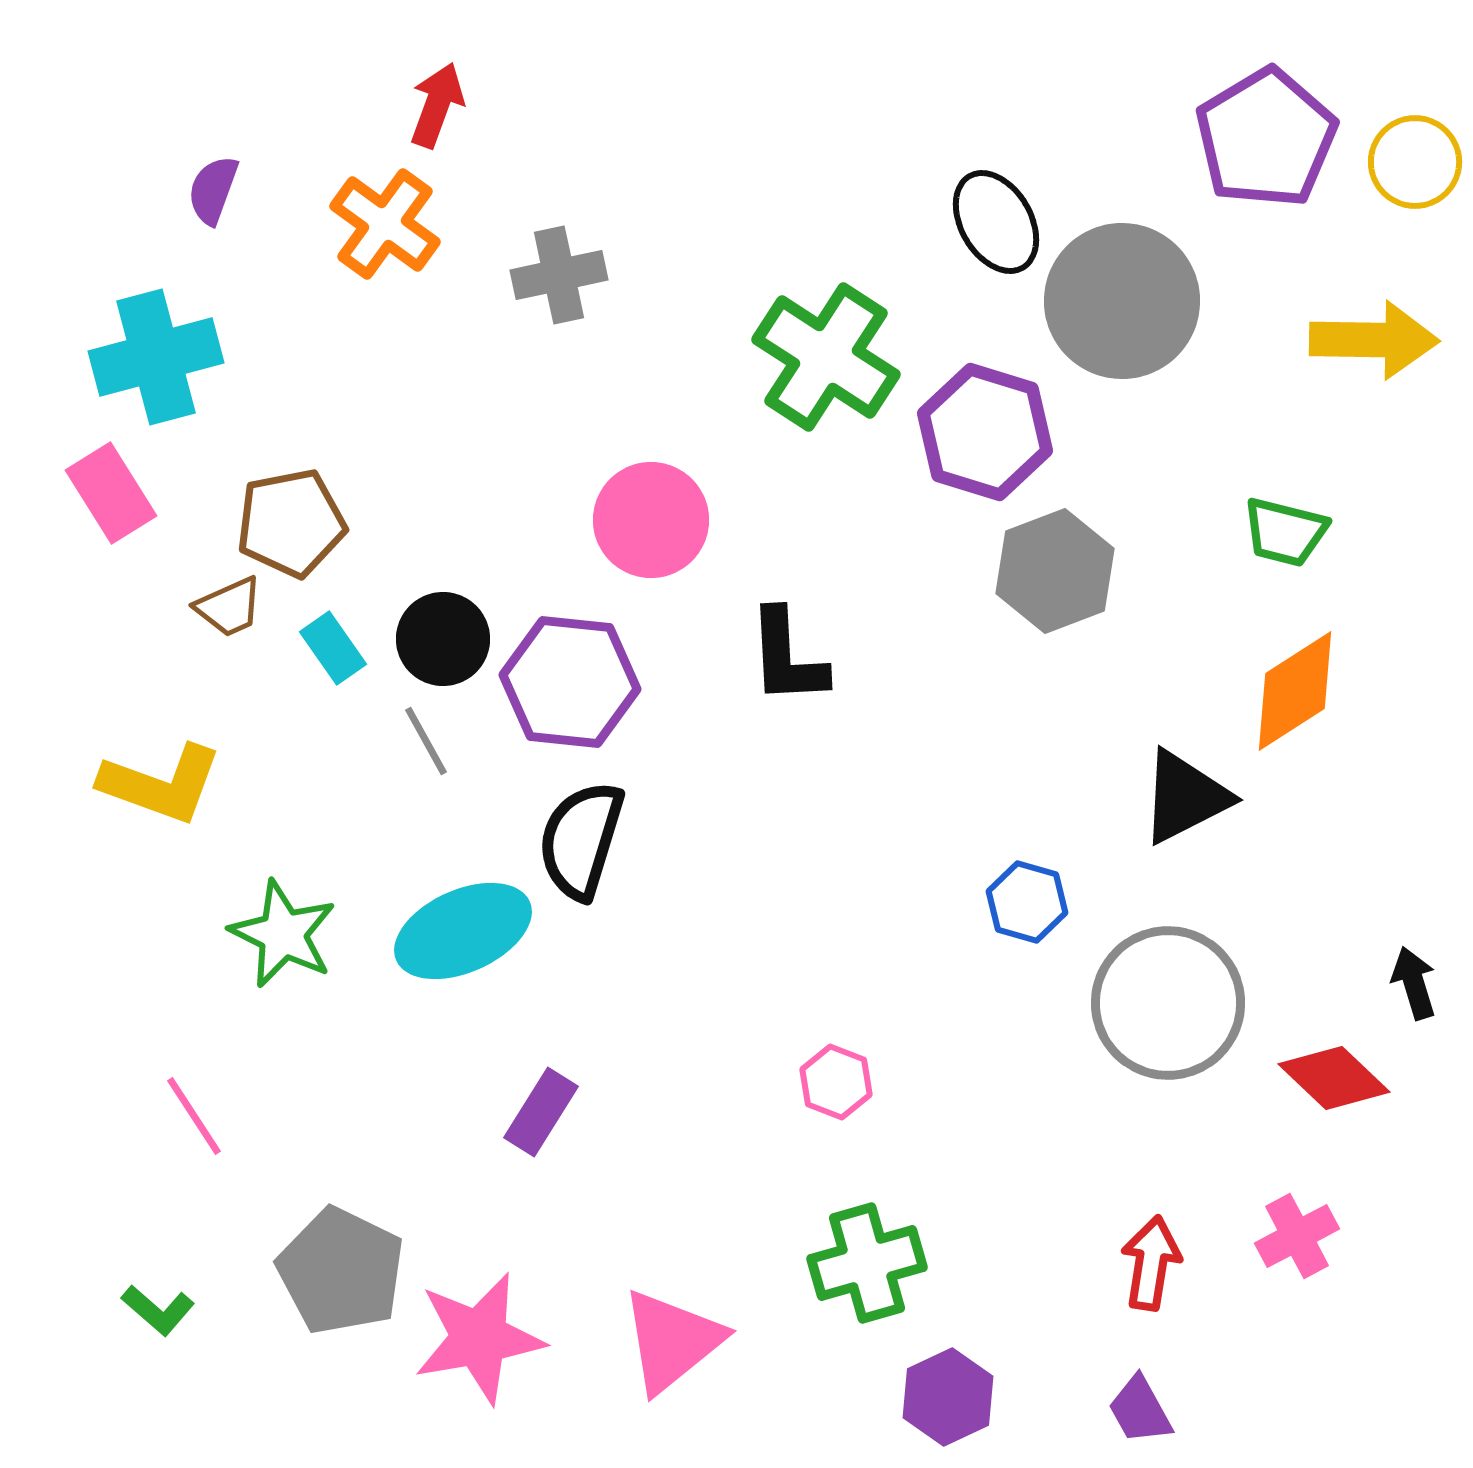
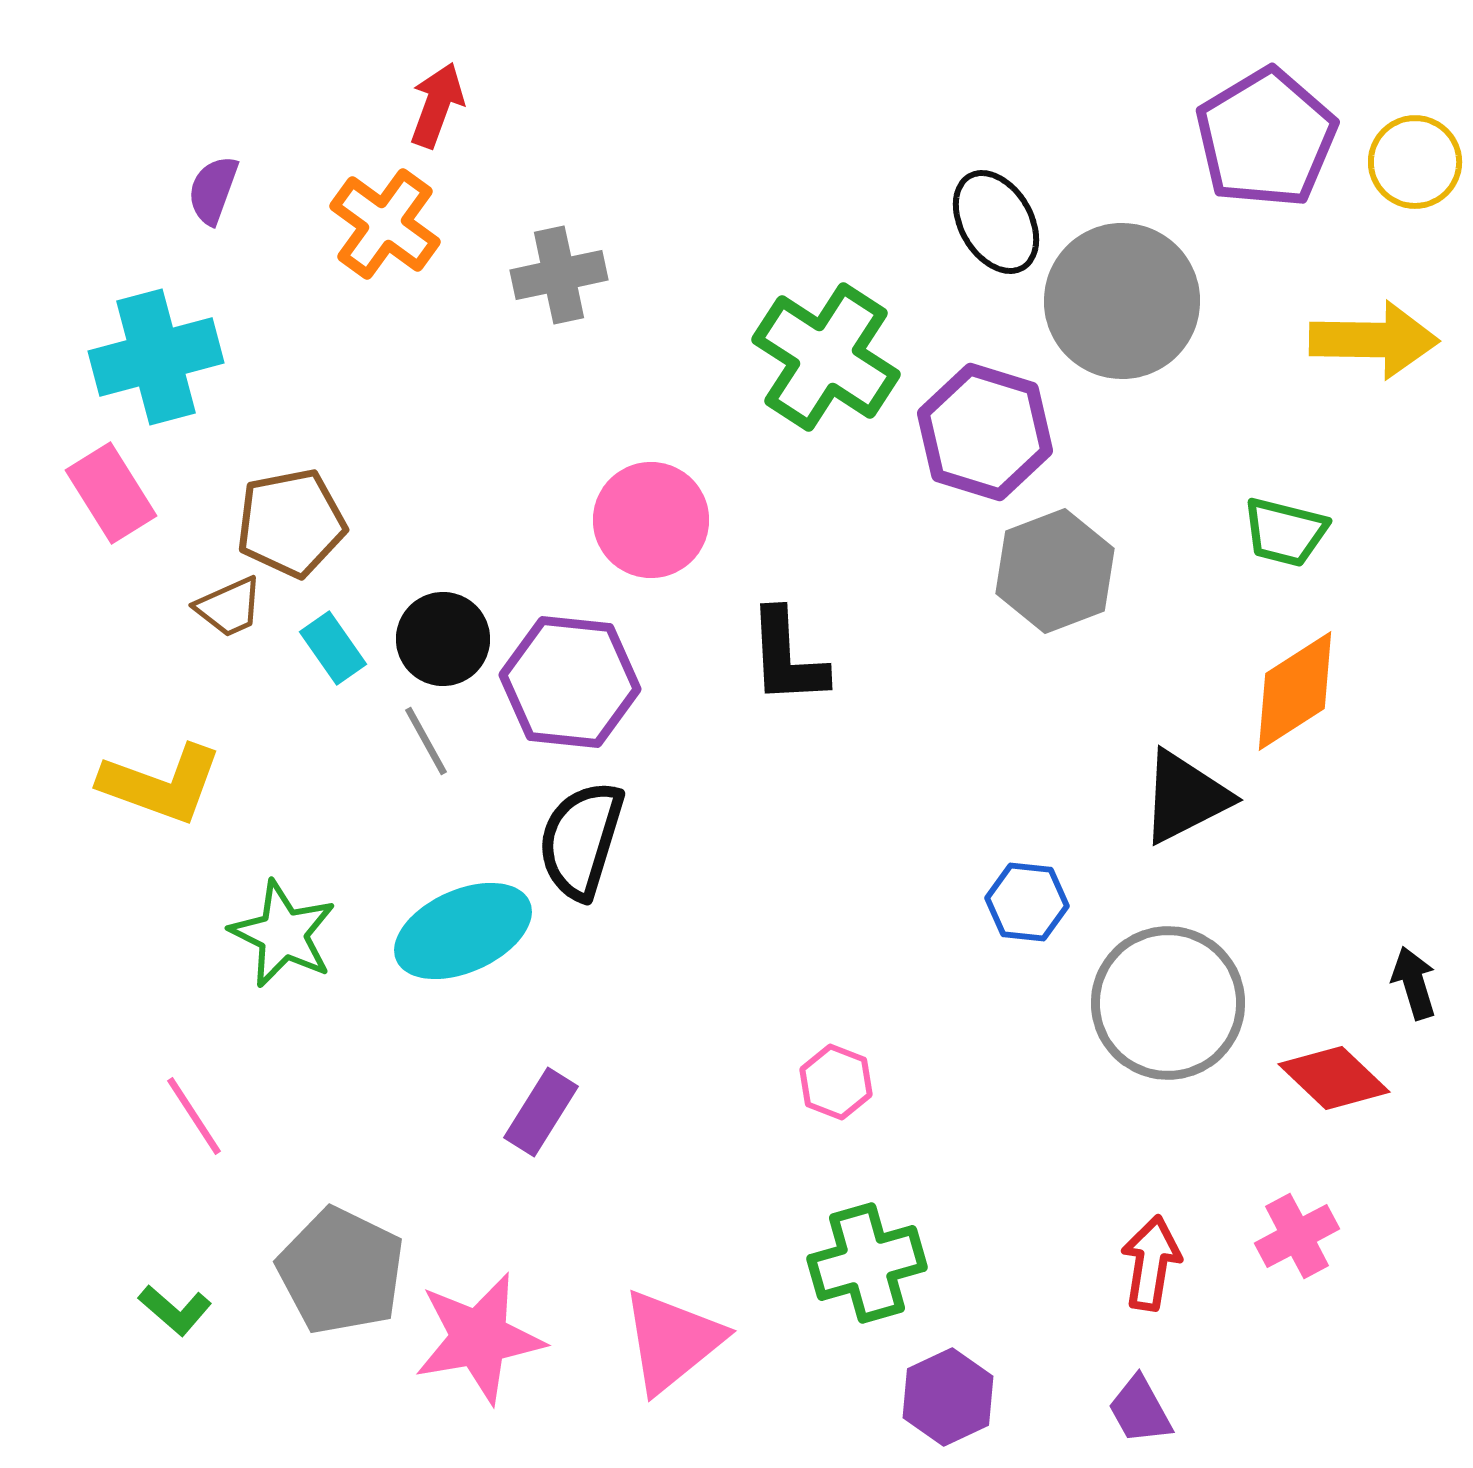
blue hexagon at (1027, 902): rotated 10 degrees counterclockwise
green L-shape at (158, 1310): moved 17 px right
